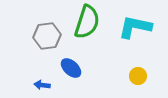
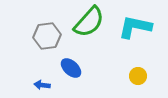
green semicircle: moved 2 px right; rotated 24 degrees clockwise
